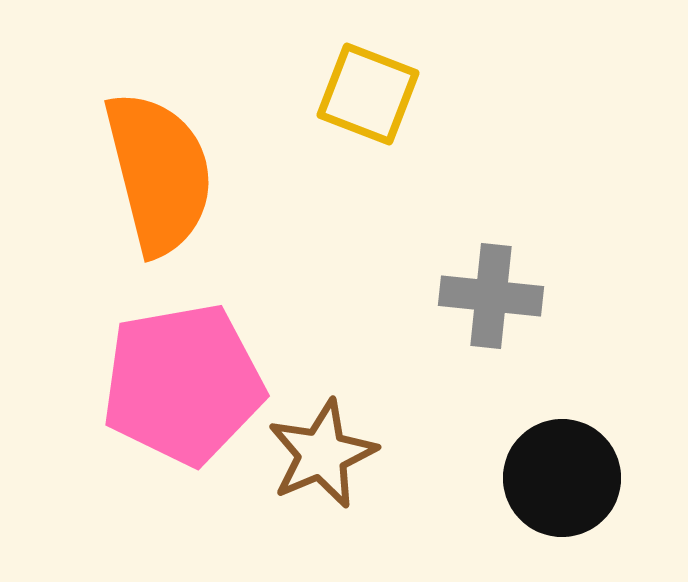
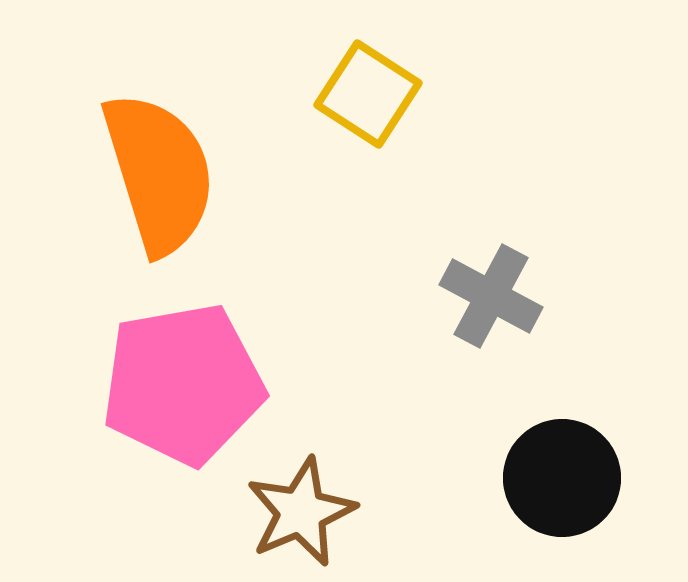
yellow square: rotated 12 degrees clockwise
orange semicircle: rotated 3 degrees counterclockwise
gray cross: rotated 22 degrees clockwise
brown star: moved 21 px left, 58 px down
